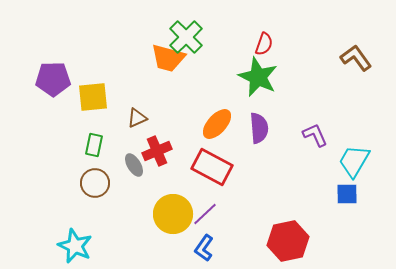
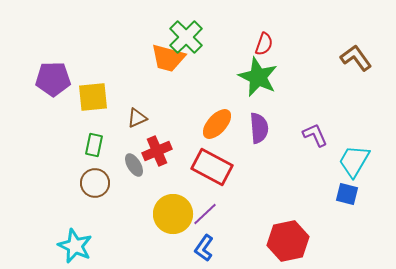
blue square: rotated 15 degrees clockwise
